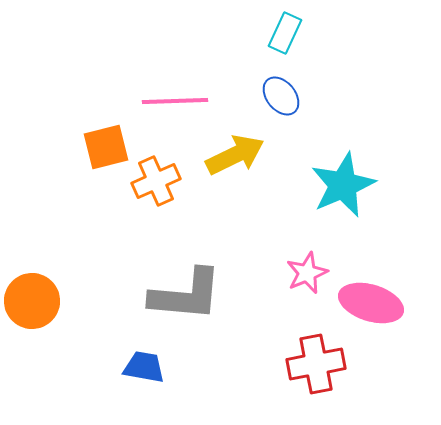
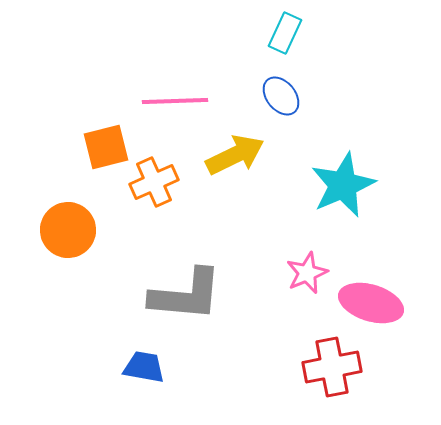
orange cross: moved 2 px left, 1 px down
orange circle: moved 36 px right, 71 px up
red cross: moved 16 px right, 3 px down
